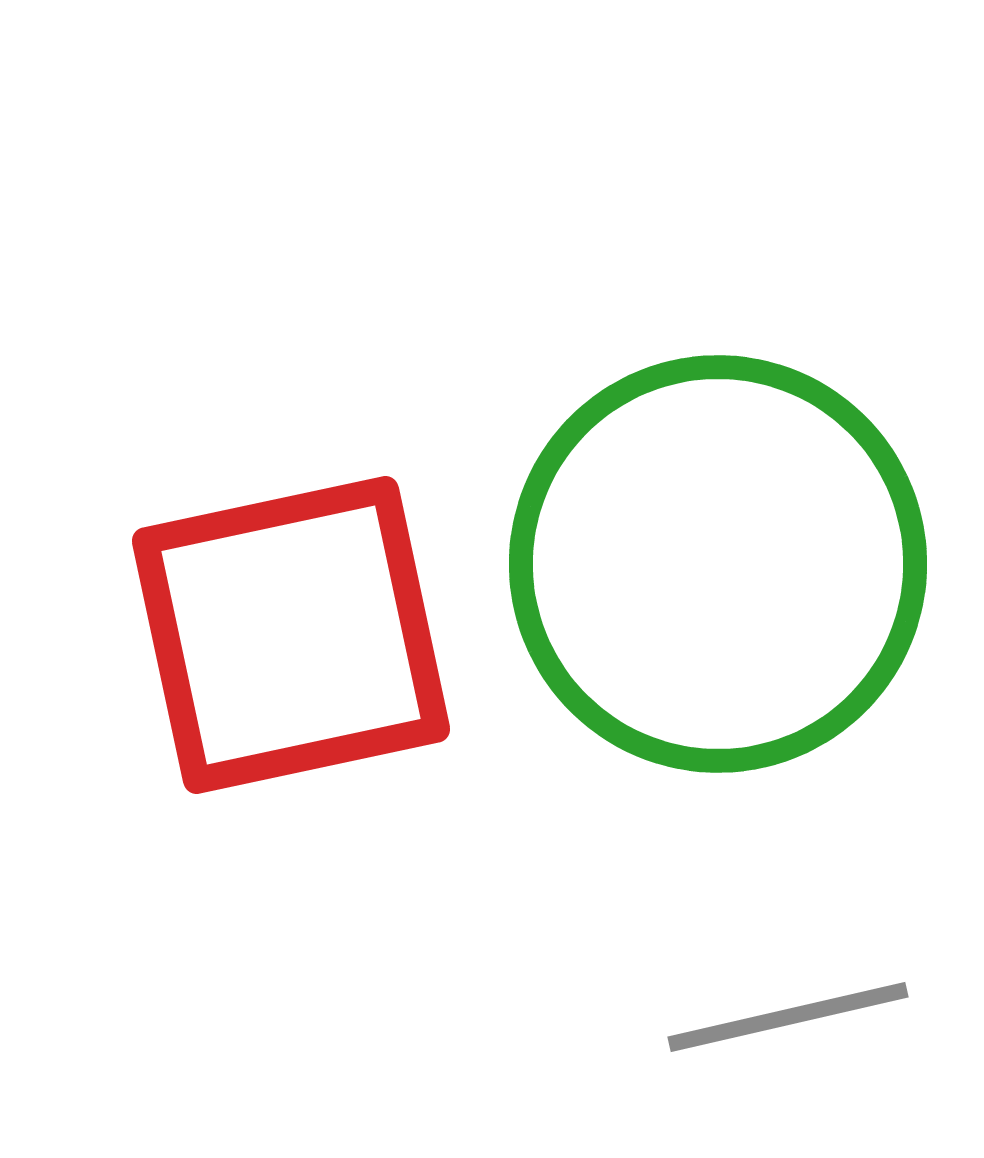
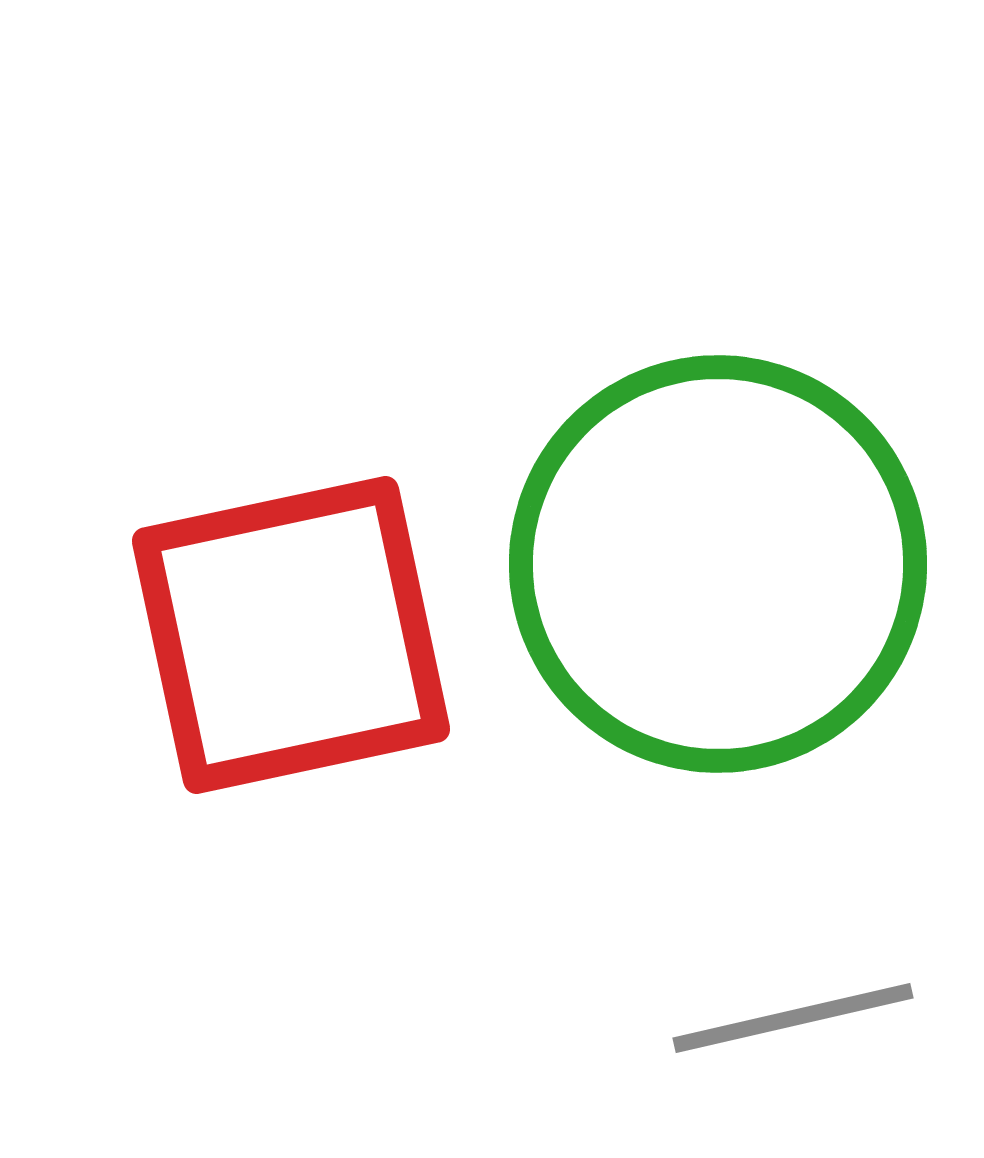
gray line: moved 5 px right, 1 px down
